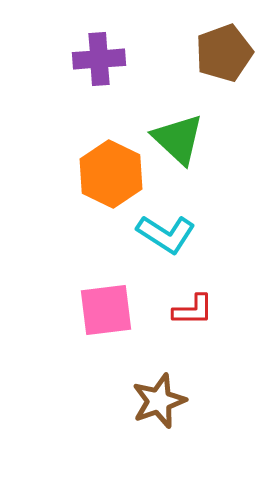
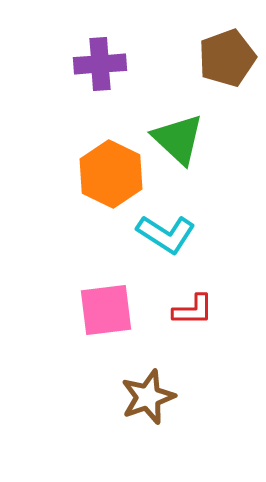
brown pentagon: moved 3 px right, 5 px down
purple cross: moved 1 px right, 5 px down
brown star: moved 11 px left, 4 px up
